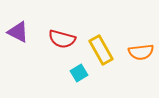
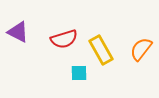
red semicircle: moved 2 px right; rotated 32 degrees counterclockwise
orange semicircle: moved 3 px up; rotated 135 degrees clockwise
cyan square: rotated 30 degrees clockwise
